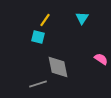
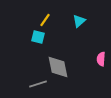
cyan triangle: moved 3 px left, 3 px down; rotated 16 degrees clockwise
pink semicircle: rotated 120 degrees counterclockwise
